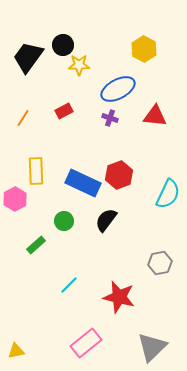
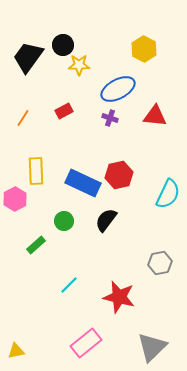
red hexagon: rotated 8 degrees clockwise
